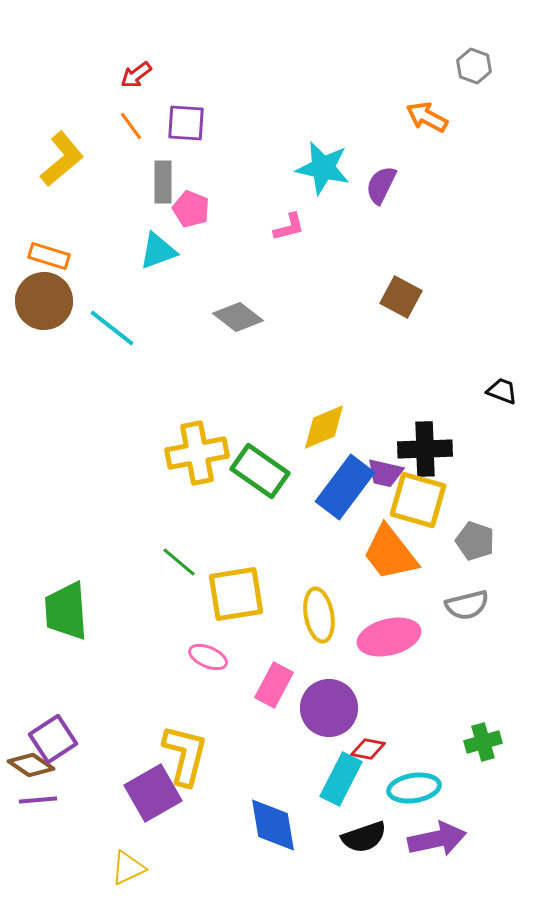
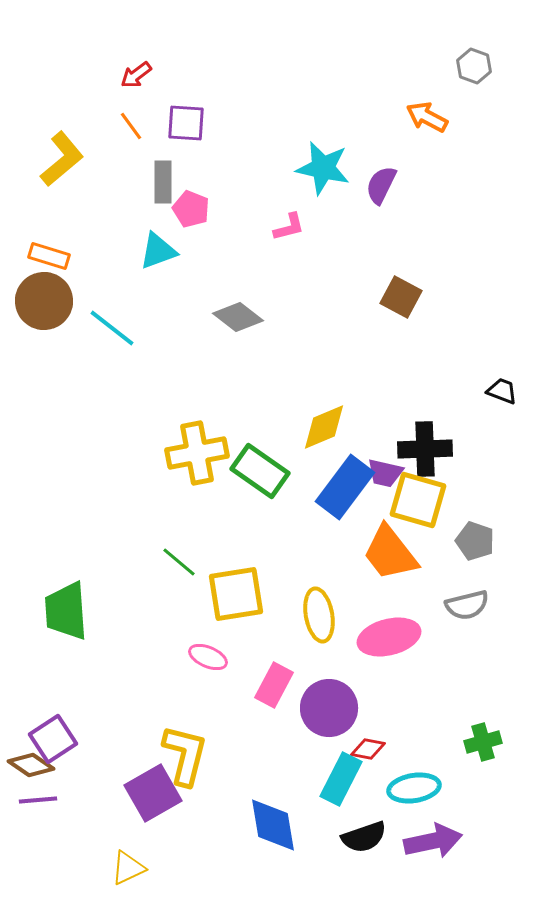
purple arrow at (437, 839): moved 4 px left, 2 px down
